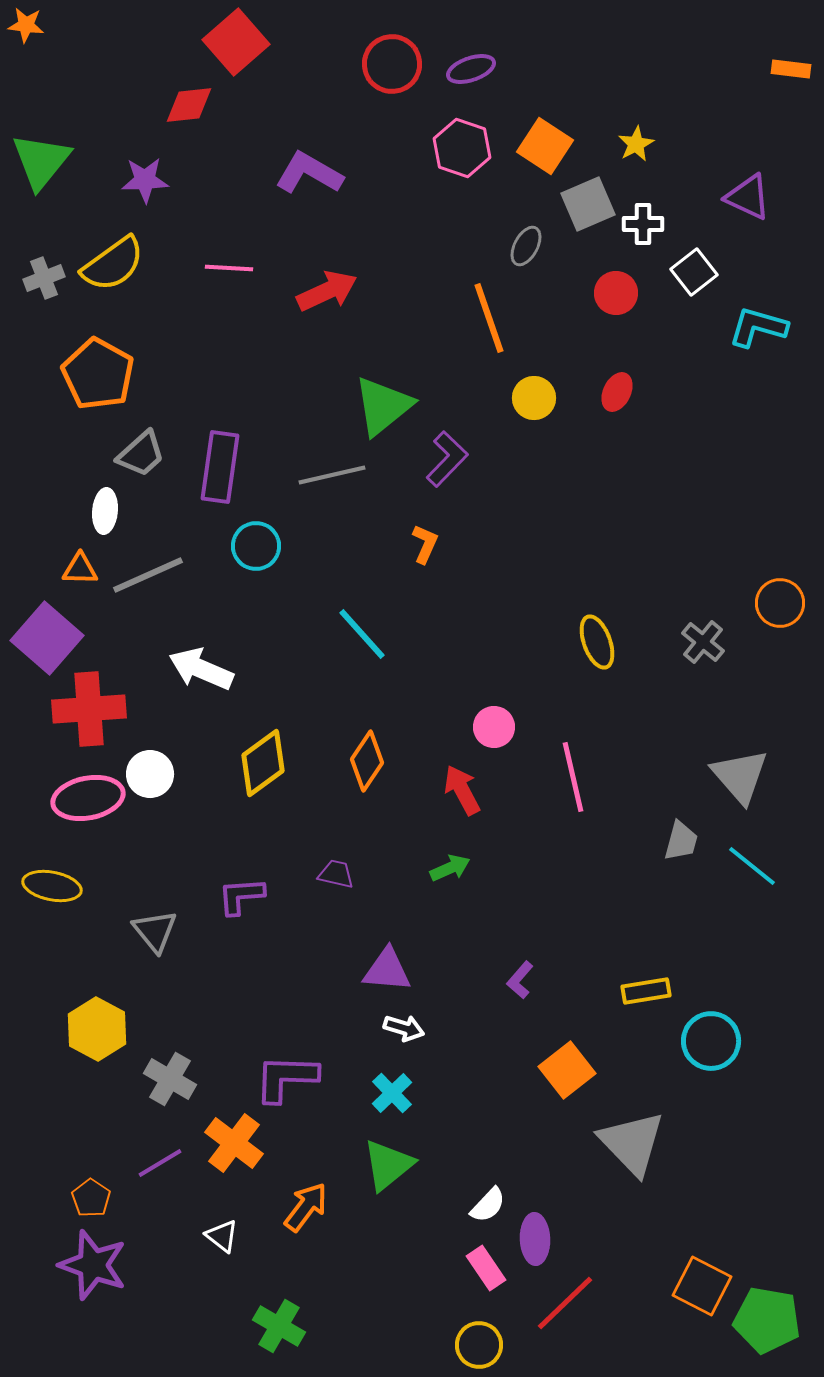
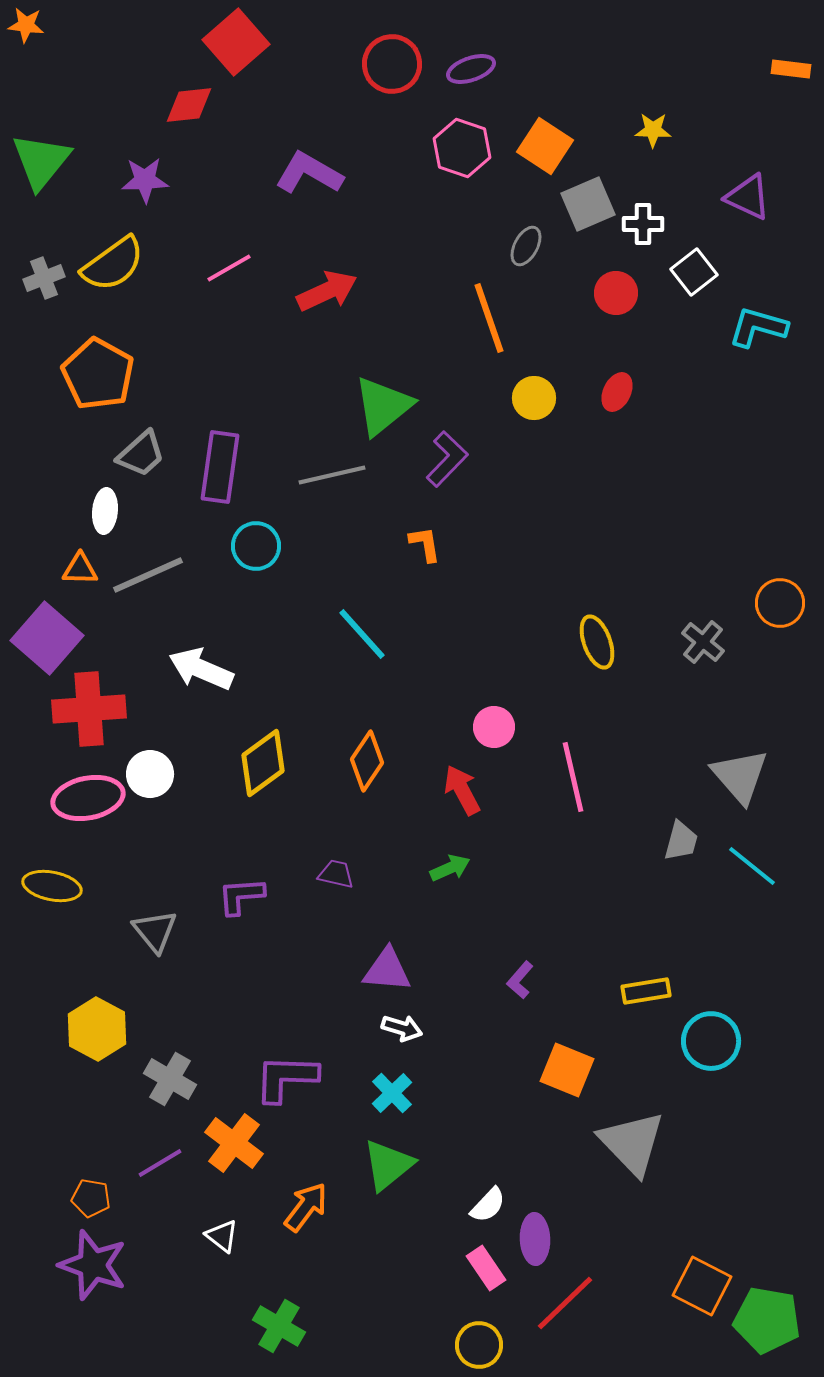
yellow star at (636, 144): moved 17 px right, 14 px up; rotated 30 degrees clockwise
pink line at (229, 268): rotated 33 degrees counterclockwise
orange L-shape at (425, 544): rotated 33 degrees counterclockwise
white arrow at (404, 1028): moved 2 px left
orange square at (567, 1070): rotated 30 degrees counterclockwise
orange pentagon at (91, 1198): rotated 24 degrees counterclockwise
